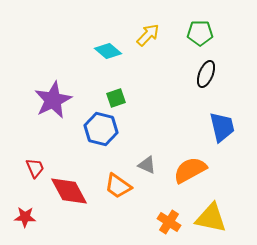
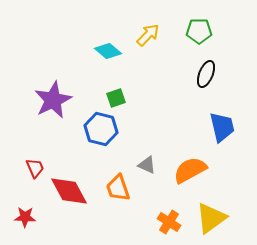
green pentagon: moved 1 px left, 2 px up
orange trapezoid: moved 2 px down; rotated 36 degrees clockwise
yellow triangle: rotated 48 degrees counterclockwise
